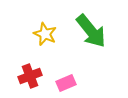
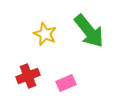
green arrow: moved 2 px left
red cross: moved 2 px left
